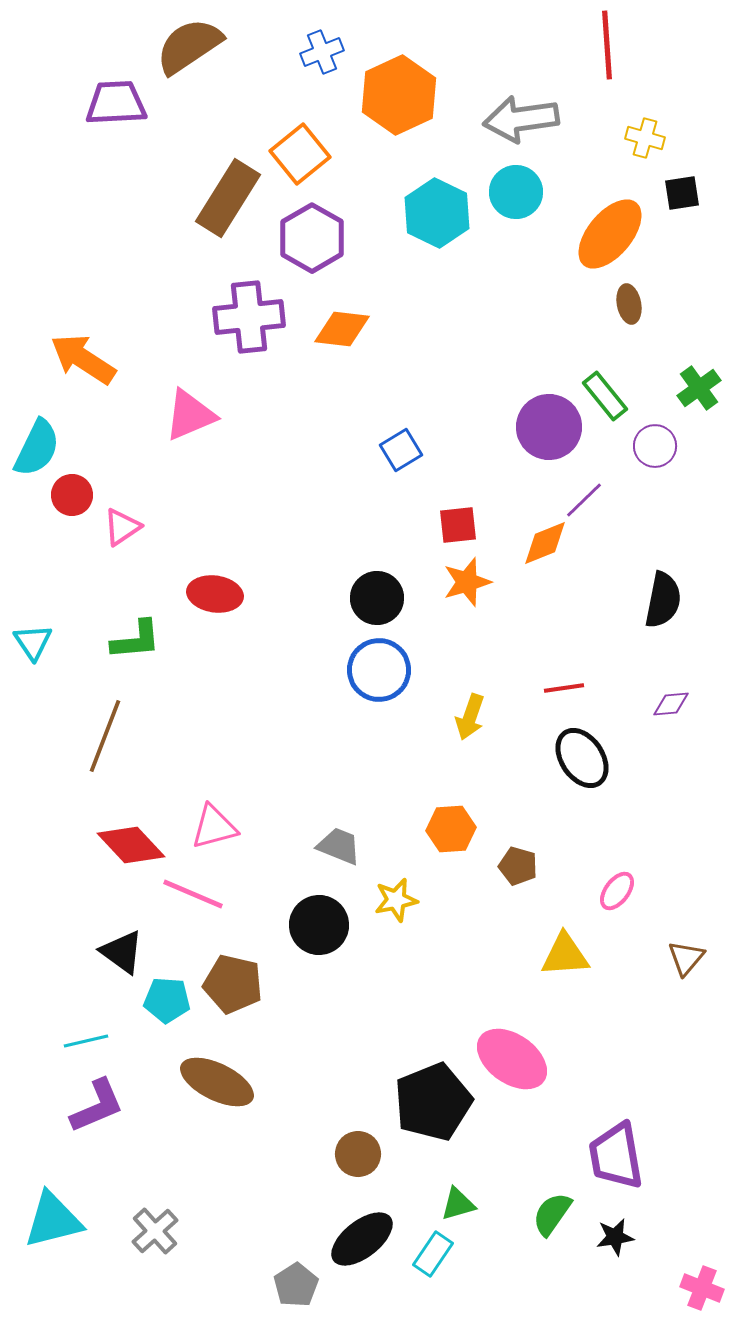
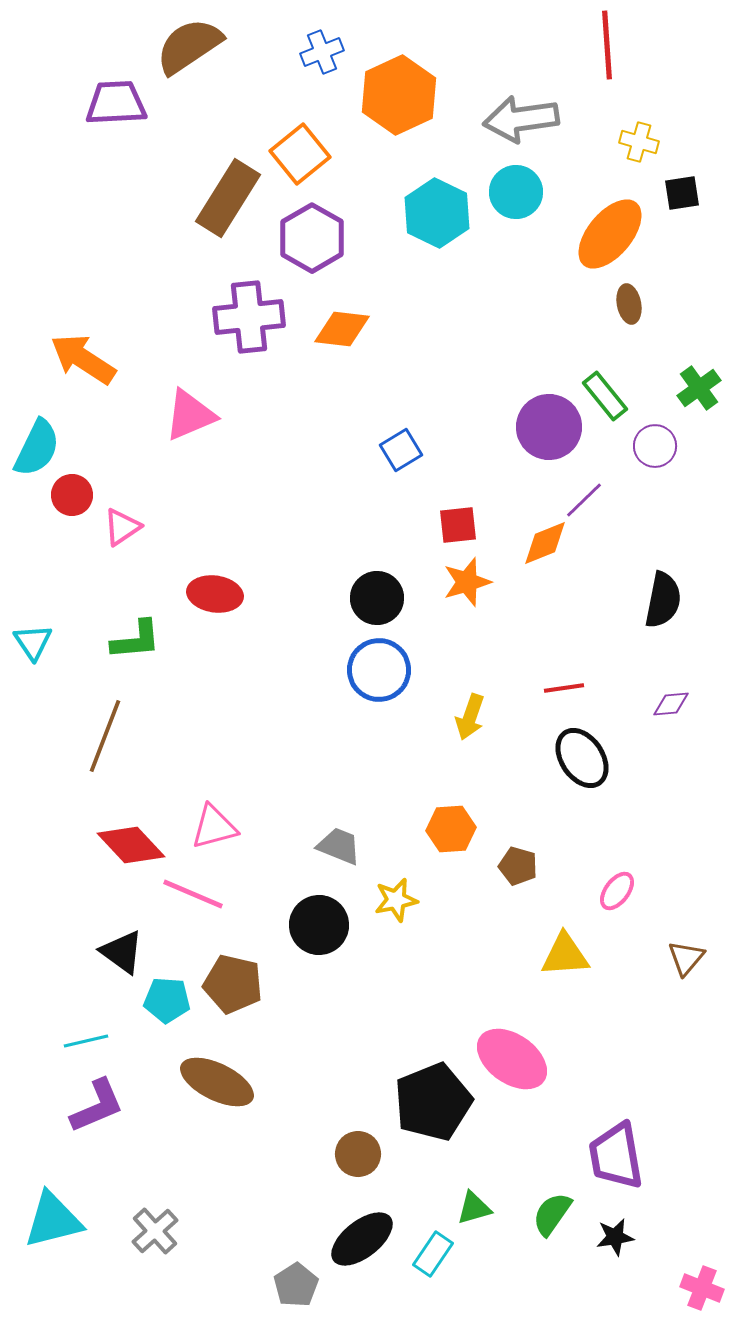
yellow cross at (645, 138): moved 6 px left, 4 px down
green triangle at (458, 1204): moved 16 px right, 4 px down
